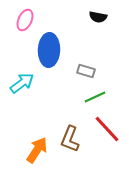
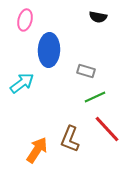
pink ellipse: rotated 10 degrees counterclockwise
